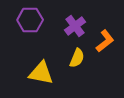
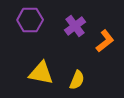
yellow semicircle: moved 22 px down
